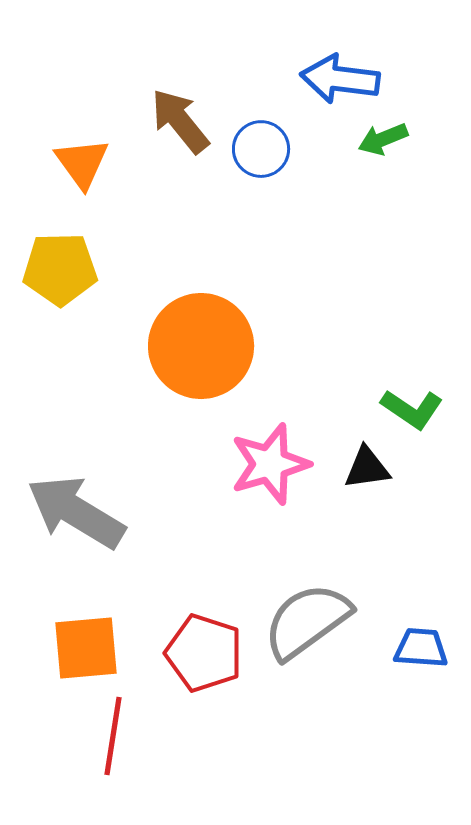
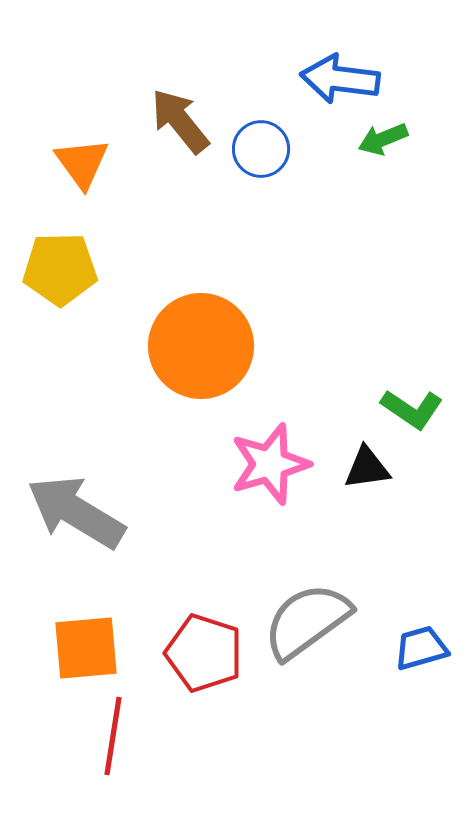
blue trapezoid: rotated 20 degrees counterclockwise
